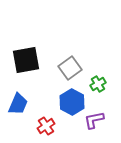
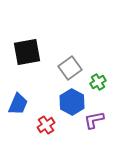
black square: moved 1 px right, 8 px up
green cross: moved 2 px up
red cross: moved 1 px up
